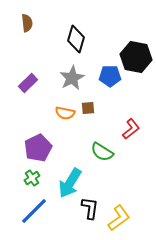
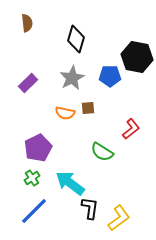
black hexagon: moved 1 px right
cyan arrow: rotated 96 degrees clockwise
